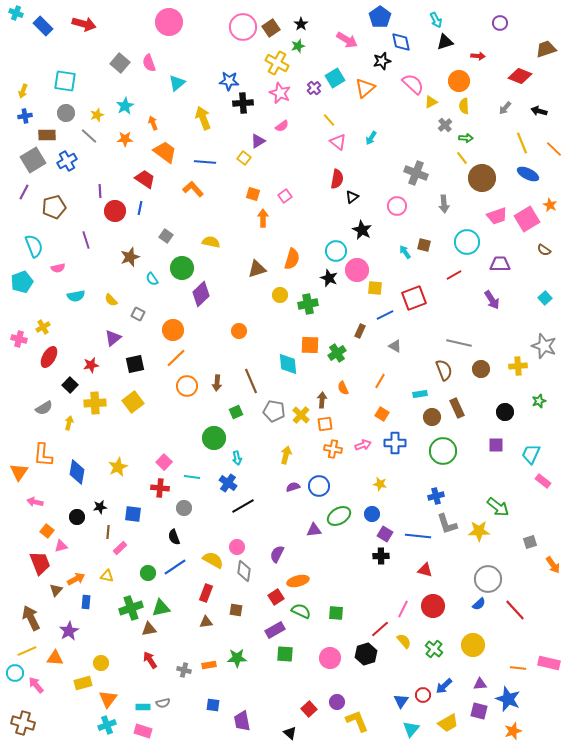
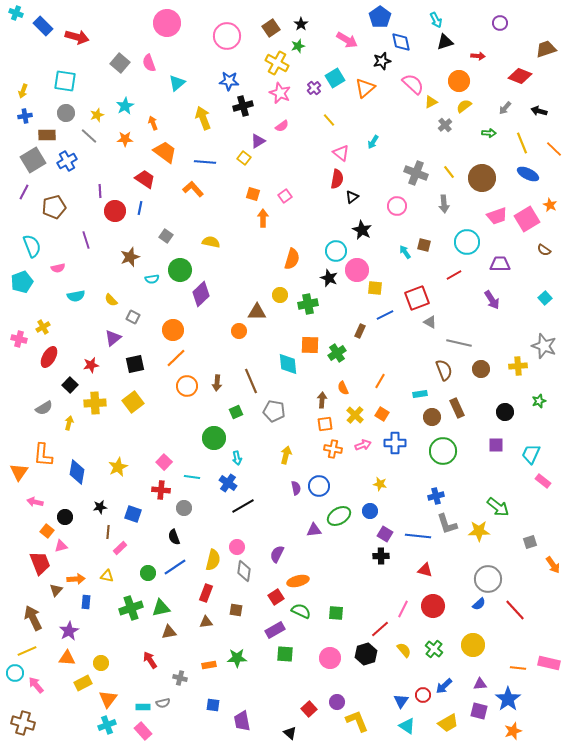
pink circle at (169, 22): moved 2 px left, 1 px down
red arrow at (84, 24): moved 7 px left, 13 px down
pink circle at (243, 27): moved 16 px left, 9 px down
black cross at (243, 103): moved 3 px down; rotated 12 degrees counterclockwise
yellow semicircle at (464, 106): rotated 56 degrees clockwise
cyan arrow at (371, 138): moved 2 px right, 4 px down
green arrow at (466, 138): moved 23 px right, 5 px up
pink triangle at (338, 142): moved 3 px right, 11 px down
yellow line at (462, 158): moved 13 px left, 14 px down
cyan semicircle at (34, 246): moved 2 px left
green circle at (182, 268): moved 2 px left, 2 px down
brown triangle at (257, 269): moved 43 px down; rotated 18 degrees clockwise
cyan semicircle at (152, 279): rotated 64 degrees counterclockwise
red square at (414, 298): moved 3 px right
gray square at (138, 314): moved 5 px left, 3 px down
gray triangle at (395, 346): moved 35 px right, 24 px up
yellow cross at (301, 415): moved 54 px right
purple semicircle at (293, 487): moved 3 px right, 1 px down; rotated 96 degrees clockwise
red cross at (160, 488): moved 1 px right, 2 px down
blue square at (133, 514): rotated 12 degrees clockwise
blue circle at (372, 514): moved 2 px left, 3 px up
black circle at (77, 517): moved 12 px left
yellow semicircle at (213, 560): rotated 75 degrees clockwise
orange arrow at (76, 579): rotated 24 degrees clockwise
brown arrow at (31, 618): moved 2 px right
brown triangle at (149, 629): moved 20 px right, 3 px down
yellow semicircle at (404, 641): moved 9 px down
orange triangle at (55, 658): moved 12 px right
gray cross at (184, 670): moved 4 px left, 8 px down
yellow rectangle at (83, 683): rotated 12 degrees counterclockwise
blue star at (508, 699): rotated 15 degrees clockwise
cyan triangle at (411, 729): moved 4 px left, 3 px up; rotated 36 degrees counterclockwise
pink rectangle at (143, 731): rotated 30 degrees clockwise
